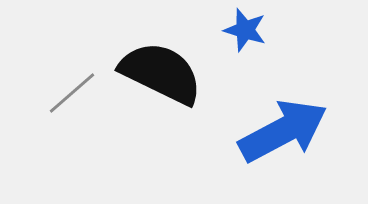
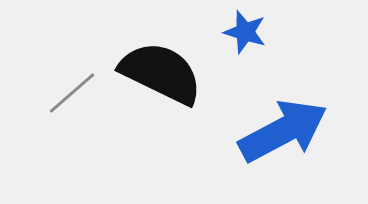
blue star: moved 2 px down
